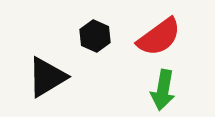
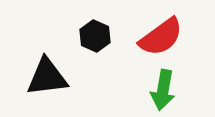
red semicircle: moved 2 px right
black triangle: rotated 24 degrees clockwise
